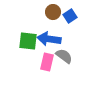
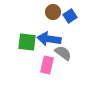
green square: moved 1 px left, 1 px down
gray semicircle: moved 1 px left, 3 px up
pink rectangle: moved 3 px down
